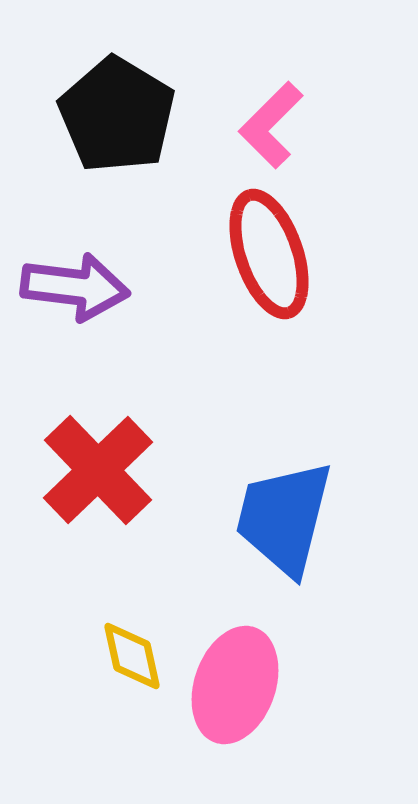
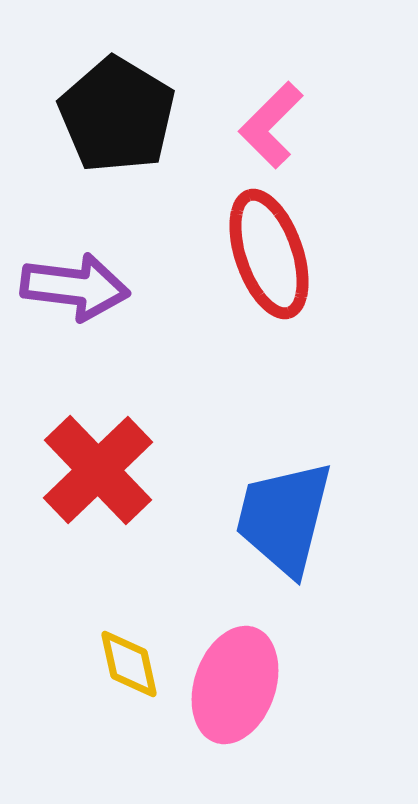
yellow diamond: moved 3 px left, 8 px down
